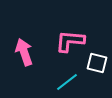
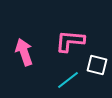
white square: moved 2 px down
cyan line: moved 1 px right, 2 px up
